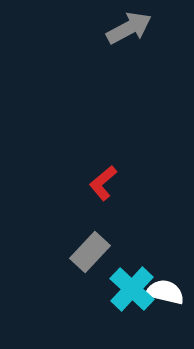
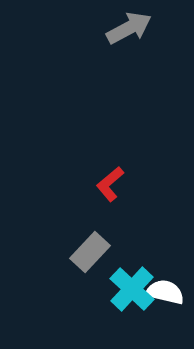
red L-shape: moved 7 px right, 1 px down
